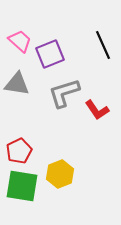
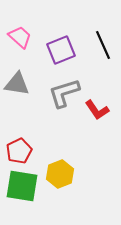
pink trapezoid: moved 4 px up
purple square: moved 11 px right, 4 px up
